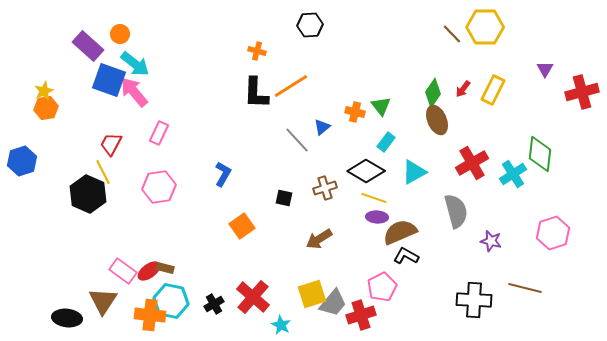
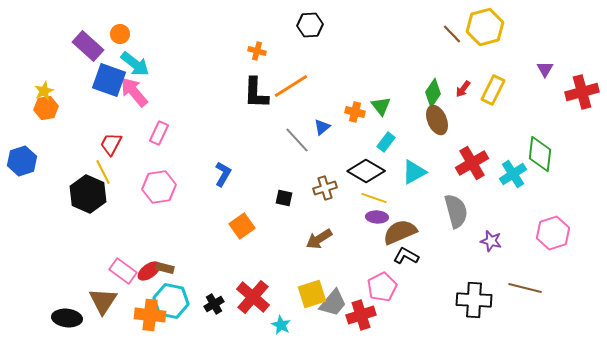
yellow hexagon at (485, 27): rotated 15 degrees counterclockwise
